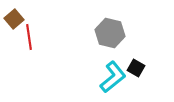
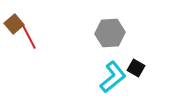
brown square: moved 5 px down
gray hexagon: rotated 16 degrees counterclockwise
red line: rotated 20 degrees counterclockwise
